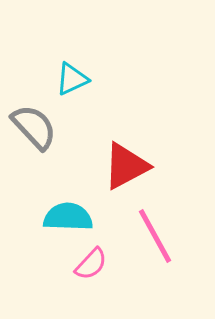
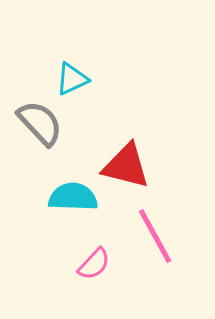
gray semicircle: moved 6 px right, 4 px up
red triangle: rotated 42 degrees clockwise
cyan semicircle: moved 5 px right, 20 px up
pink semicircle: moved 3 px right
